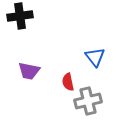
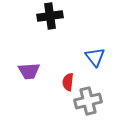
black cross: moved 30 px right
purple trapezoid: rotated 15 degrees counterclockwise
red semicircle: rotated 18 degrees clockwise
